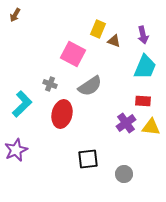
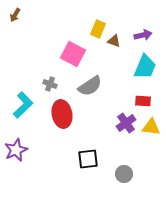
purple arrow: rotated 90 degrees counterclockwise
cyan L-shape: moved 1 px right, 1 px down
red ellipse: rotated 24 degrees counterclockwise
